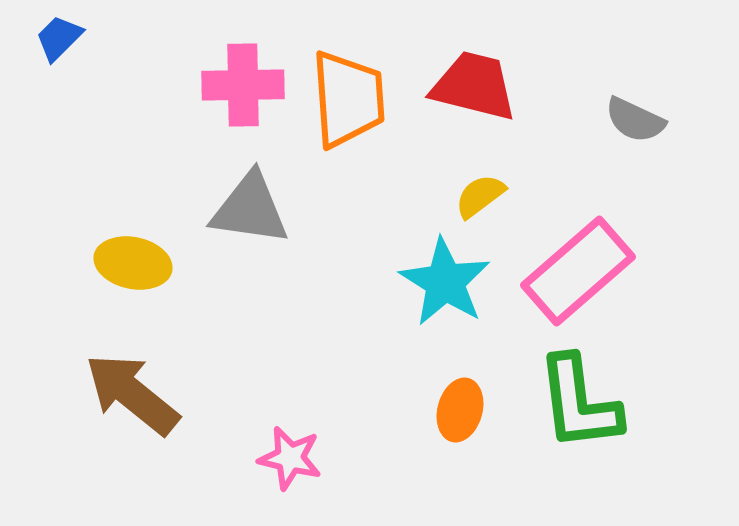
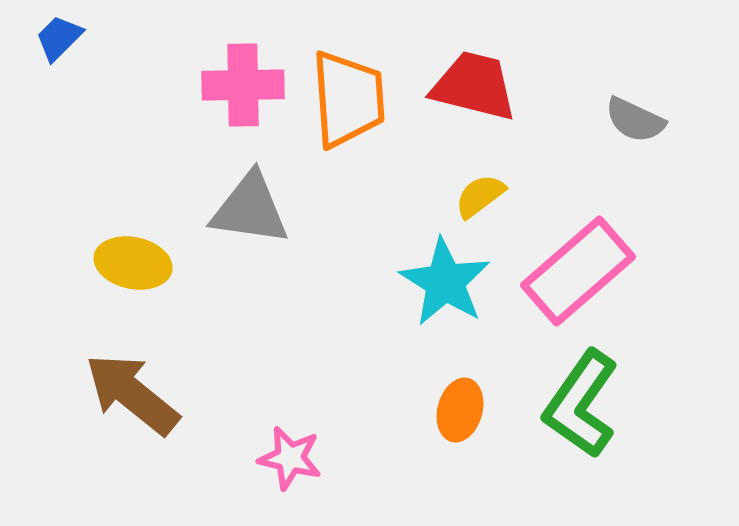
green L-shape: moved 2 px right, 1 px down; rotated 42 degrees clockwise
